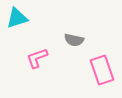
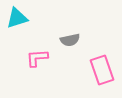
gray semicircle: moved 4 px left; rotated 24 degrees counterclockwise
pink L-shape: rotated 15 degrees clockwise
